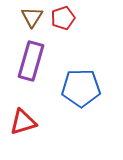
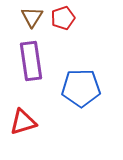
purple rectangle: rotated 24 degrees counterclockwise
